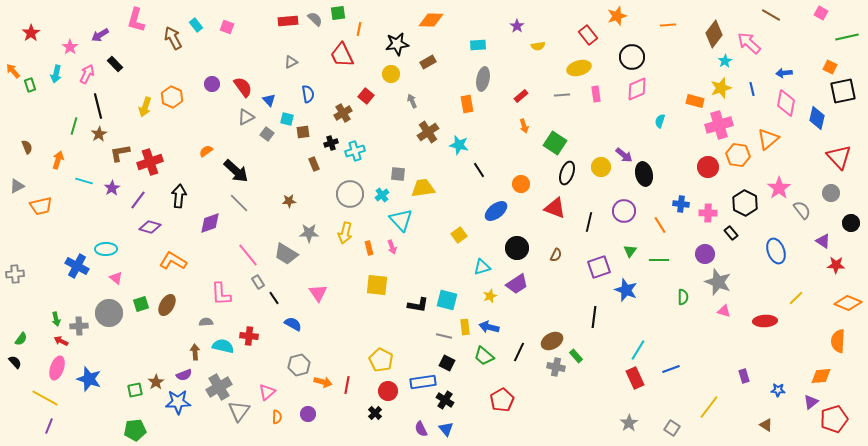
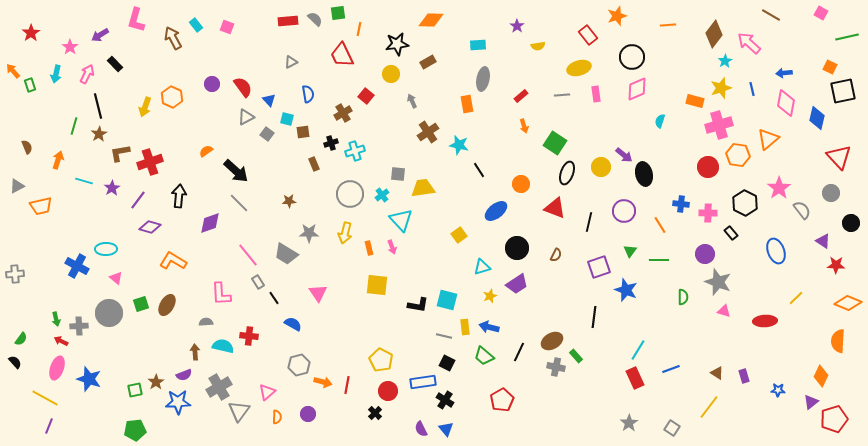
orange diamond at (821, 376): rotated 60 degrees counterclockwise
brown triangle at (766, 425): moved 49 px left, 52 px up
